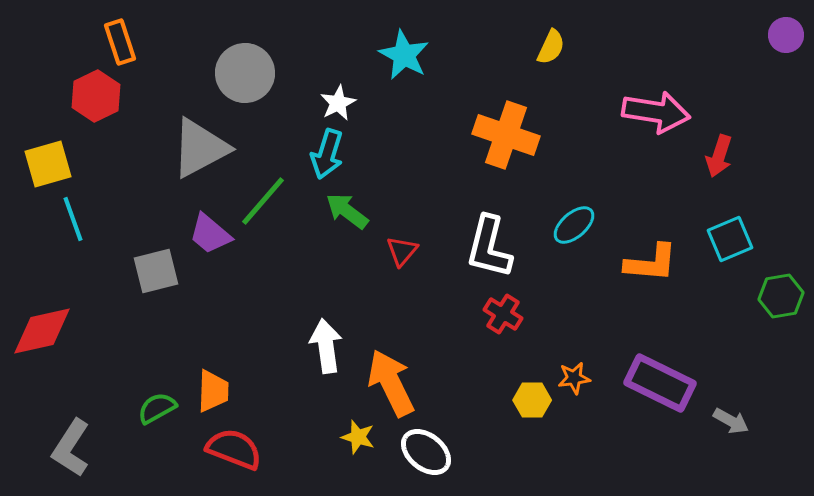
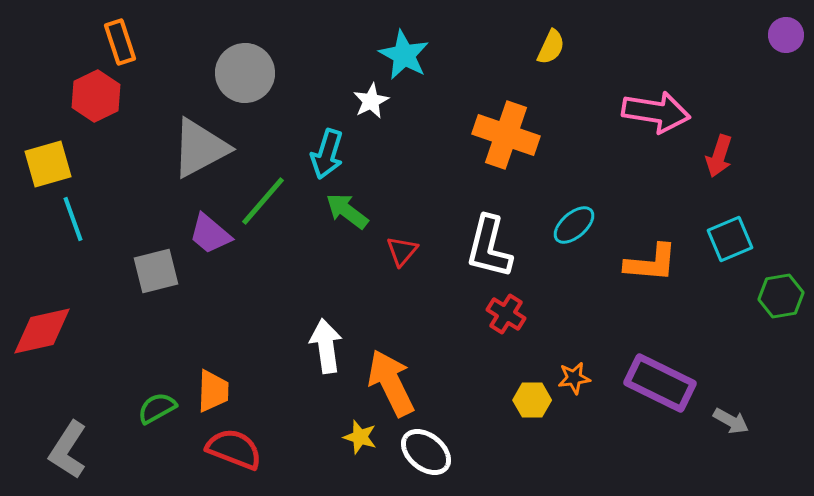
white star: moved 33 px right, 2 px up
red cross: moved 3 px right
yellow star: moved 2 px right
gray L-shape: moved 3 px left, 2 px down
